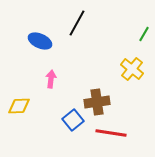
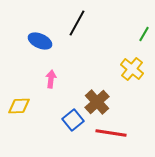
brown cross: rotated 35 degrees counterclockwise
